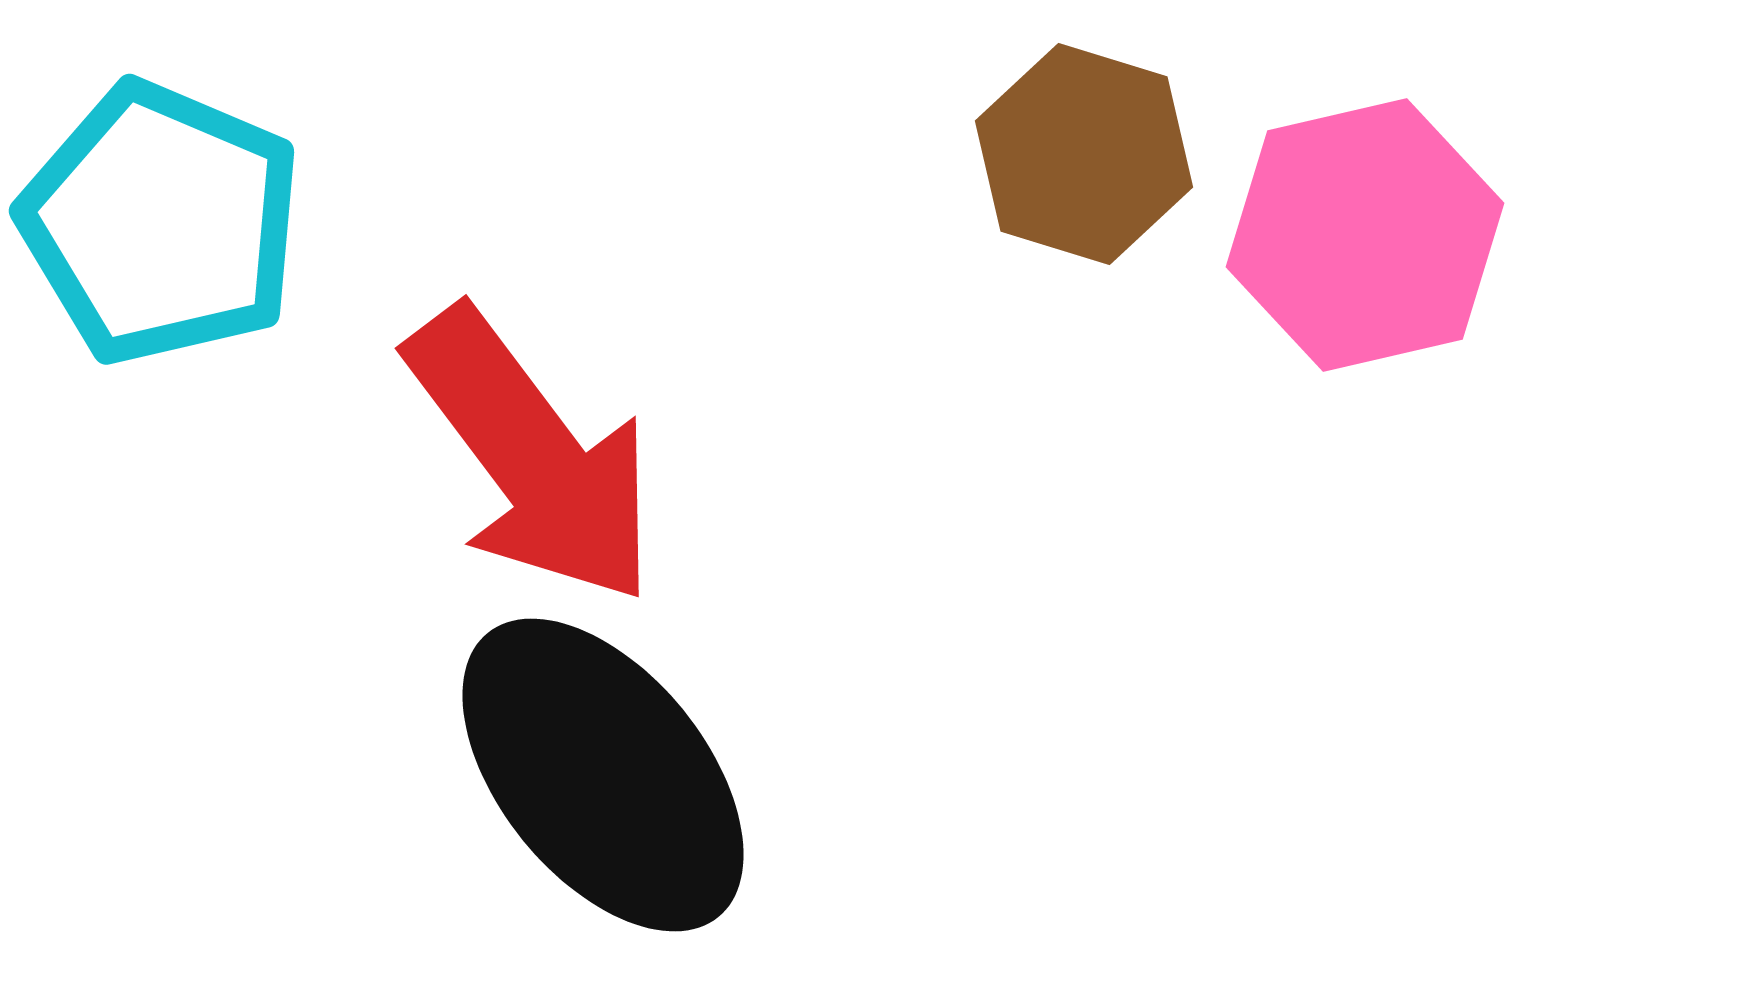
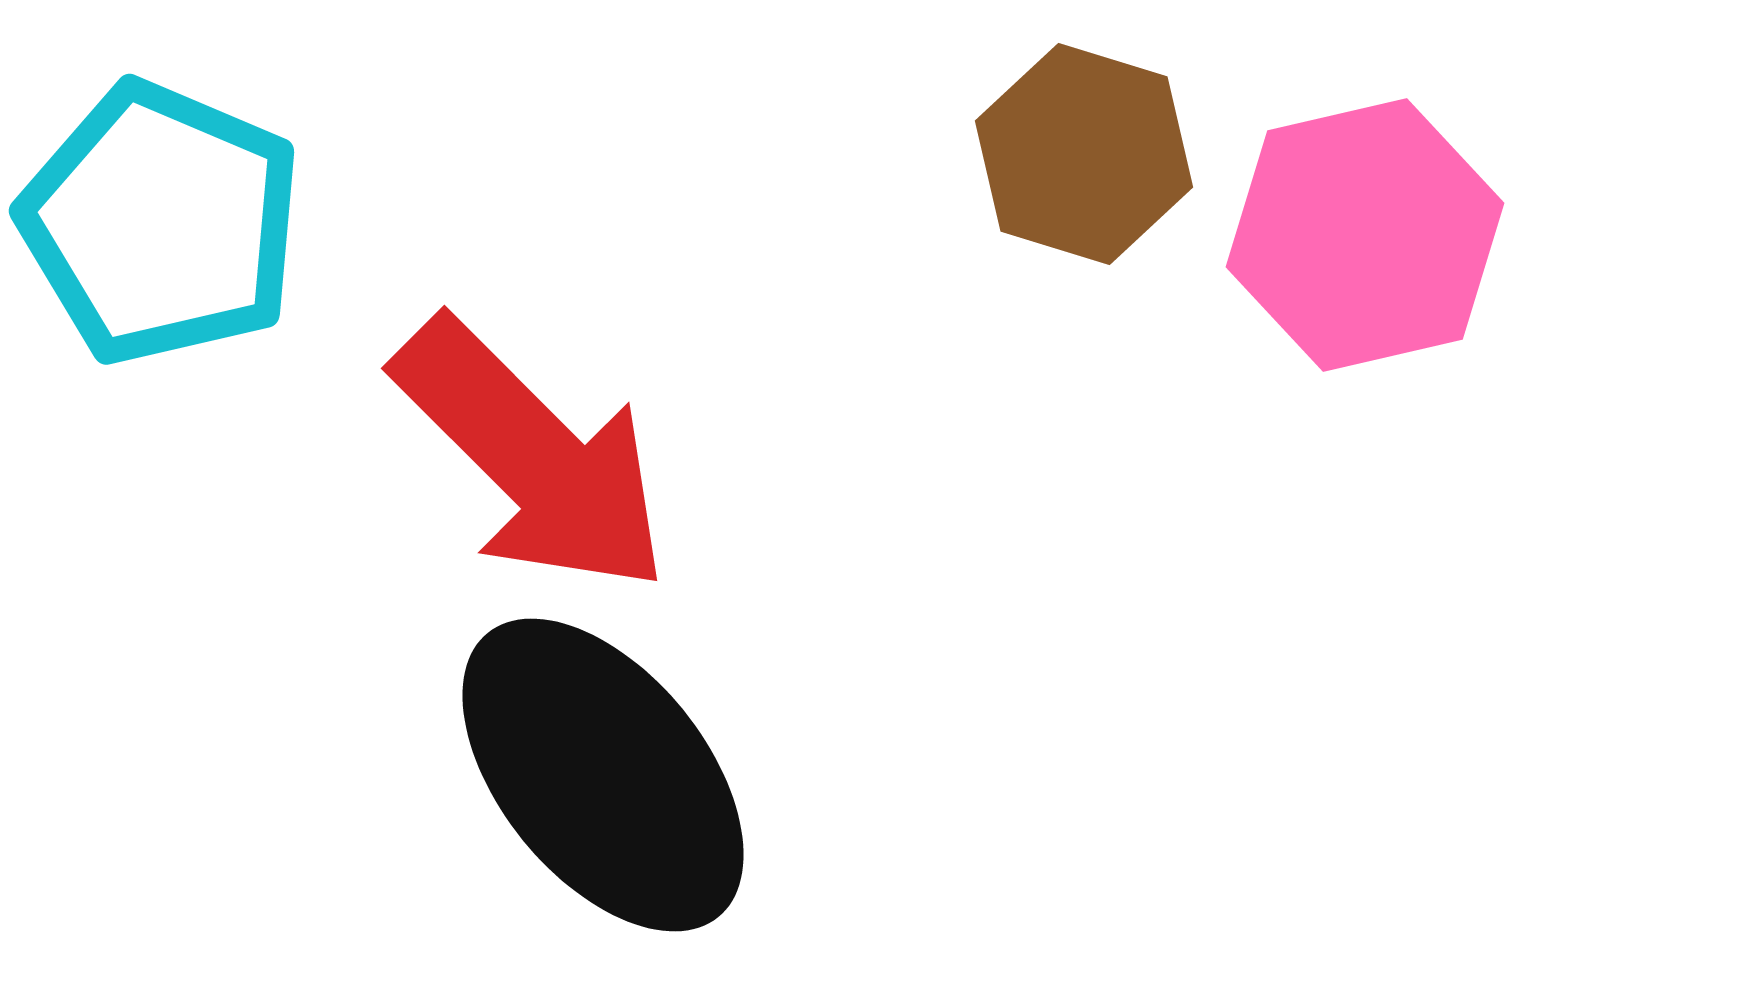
red arrow: rotated 8 degrees counterclockwise
